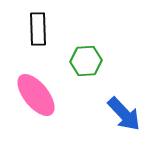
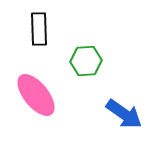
black rectangle: moved 1 px right
blue arrow: rotated 12 degrees counterclockwise
